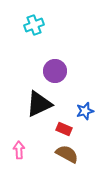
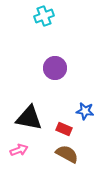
cyan cross: moved 10 px right, 9 px up
purple circle: moved 3 px up
black triangle: moved 10 px left, 14 px down; rotated 36 degrees clockwise
blue star: rotated 24 degrees clockwise
pink arrow: rotated 72 degrees clockwise
